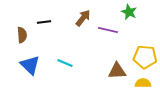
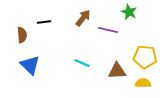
cyan line: moved 17 px right
